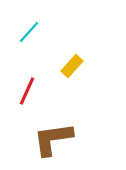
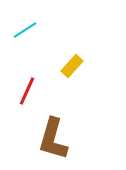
cyan line: moved 4 px left, 2 px up; rotated 15 degrees clockwise
brown L-shape: rotated 66 degrees counterclockwise
